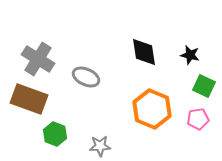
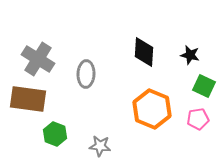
black diamond: rotated 12 degrees clockwise
gray ellipse: moved 3 px up; rotated 68 degrees clockwise
brown rectangle: moved 1 px left; rotated 12 degrees counterclockwise
gray star: rotated 10 degrees clockwise
